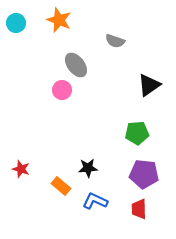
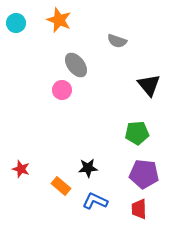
gray semicircle: moved 2 px right
black triangle: rotated 35 degrees counterclockwise
